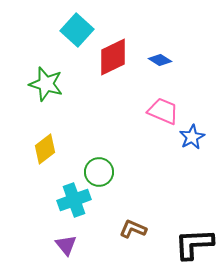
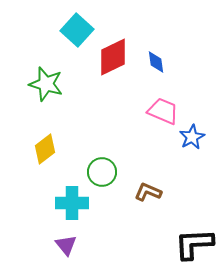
blue diamond: moved 4 px left, 2 px down; rotated 50 degrees clockwise
green circle: moved 3 px right
cyan cross: moved 2 px left, 3 px down; rotated 20 degrees clockwise
brown L-shape: moved 15 px right, 37 px up
